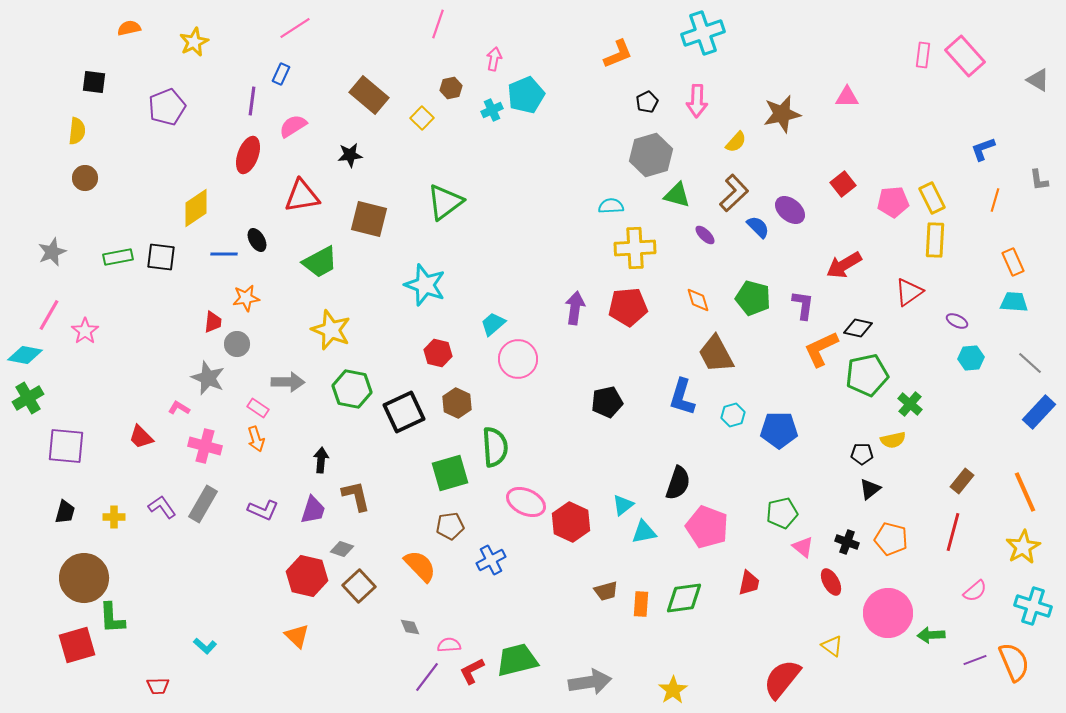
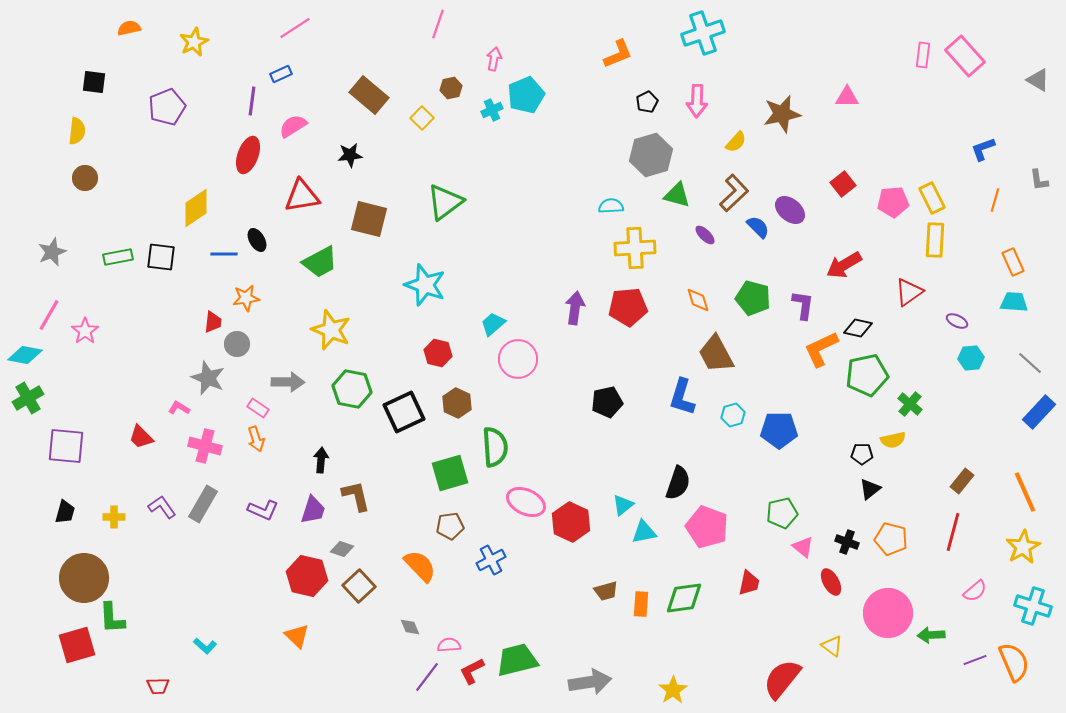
blue rectangle at (281, 74): rotated 40 degrees clockwise
